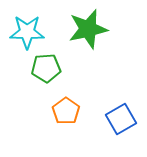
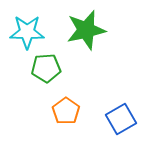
green star: moved 2 px left, 1 px down
